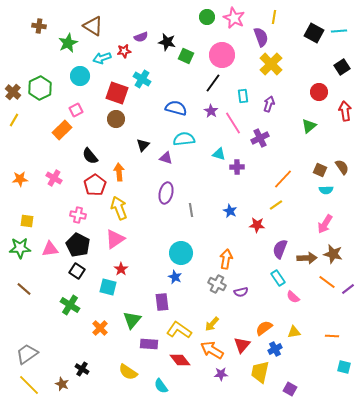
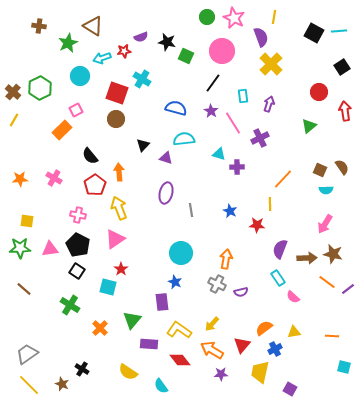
pink circle at (222, 55): moved 4 px up
yellow line at (276, 205): moved 6 px left, 1 px up; rotated 56 degrees counterclockwise
blue star at (175, 277): moved 5 px down
